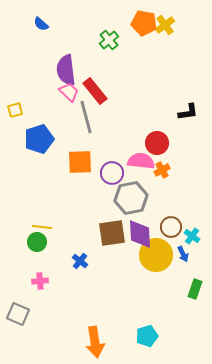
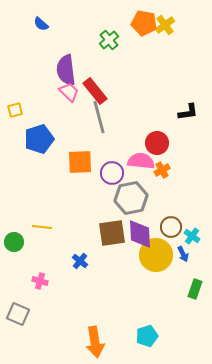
gray line: moved 13 px right
green circle: moved 23 px left
pink cross: rotated 21 degrees clockwise
